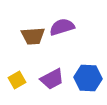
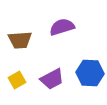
brown trapezoid: moved 13 px left, 4 px down
blue hexagon: moved 2 px right, 5 px up
